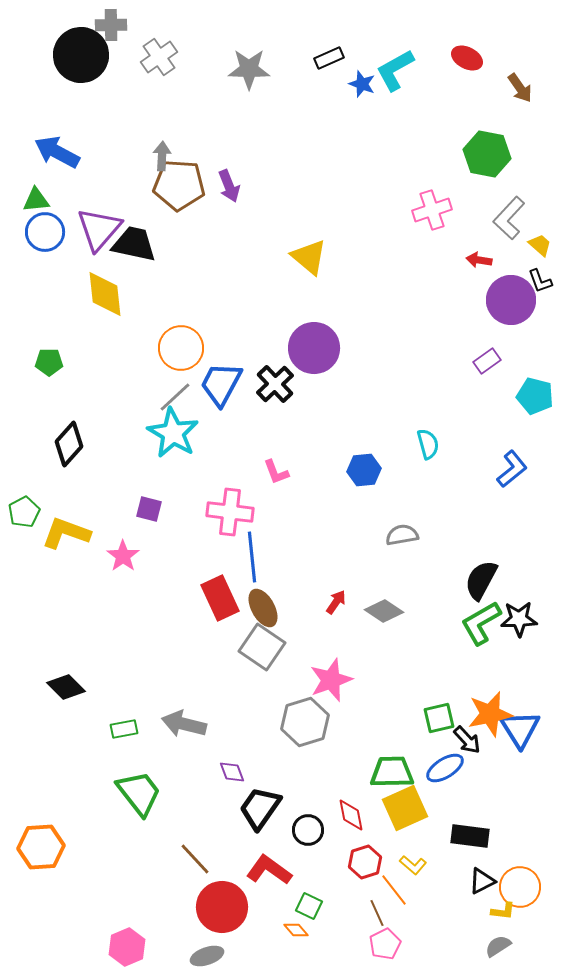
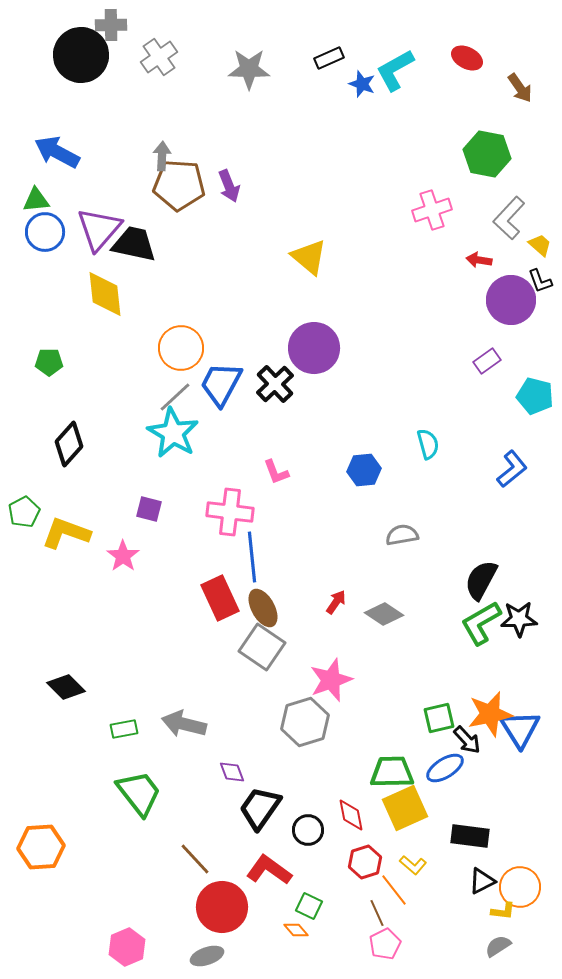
gray diamond at (384, 611): moved 3 px down
